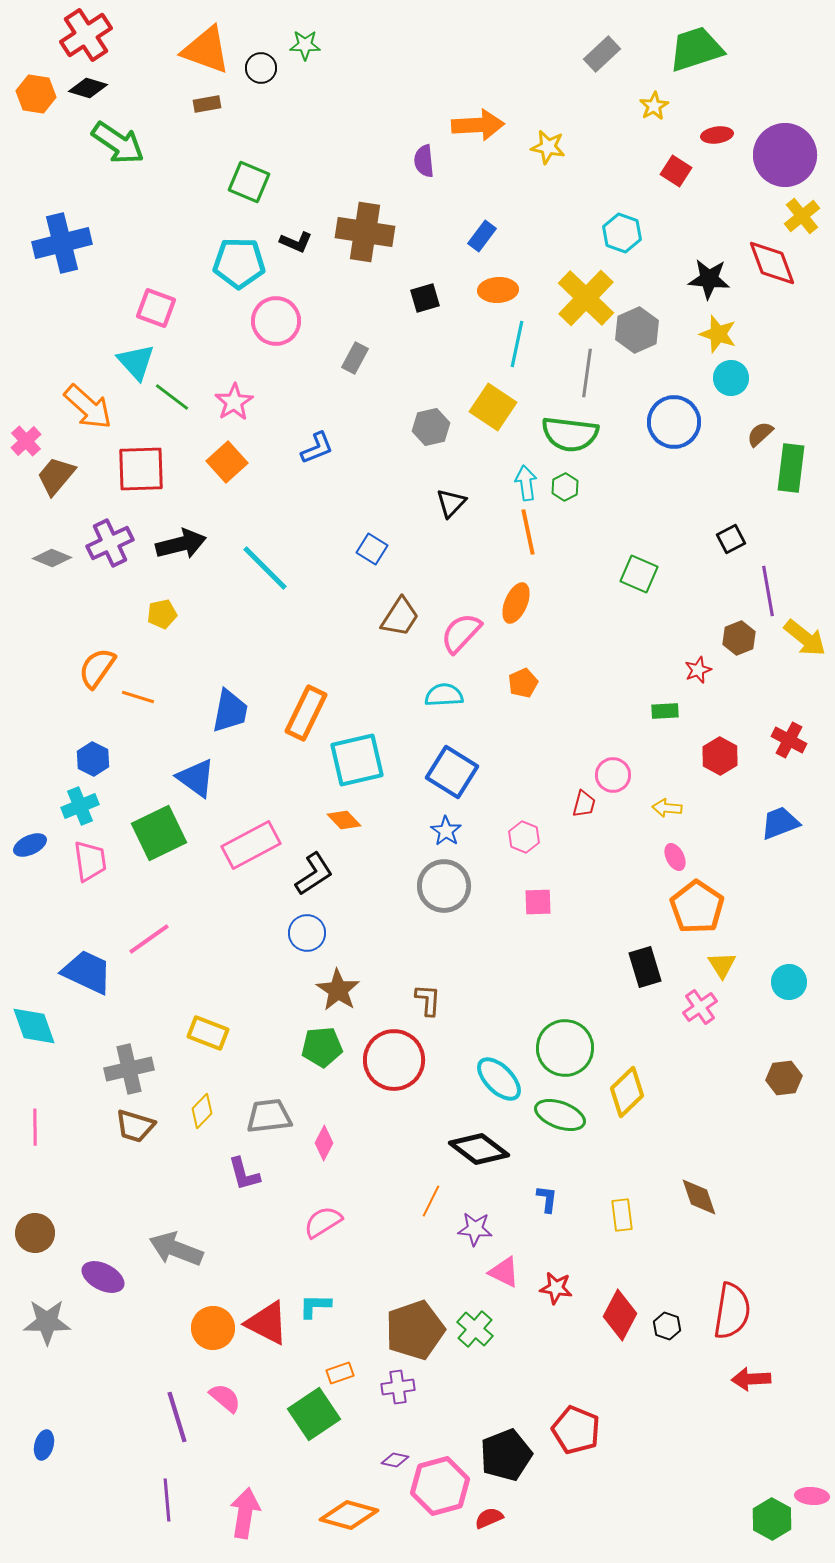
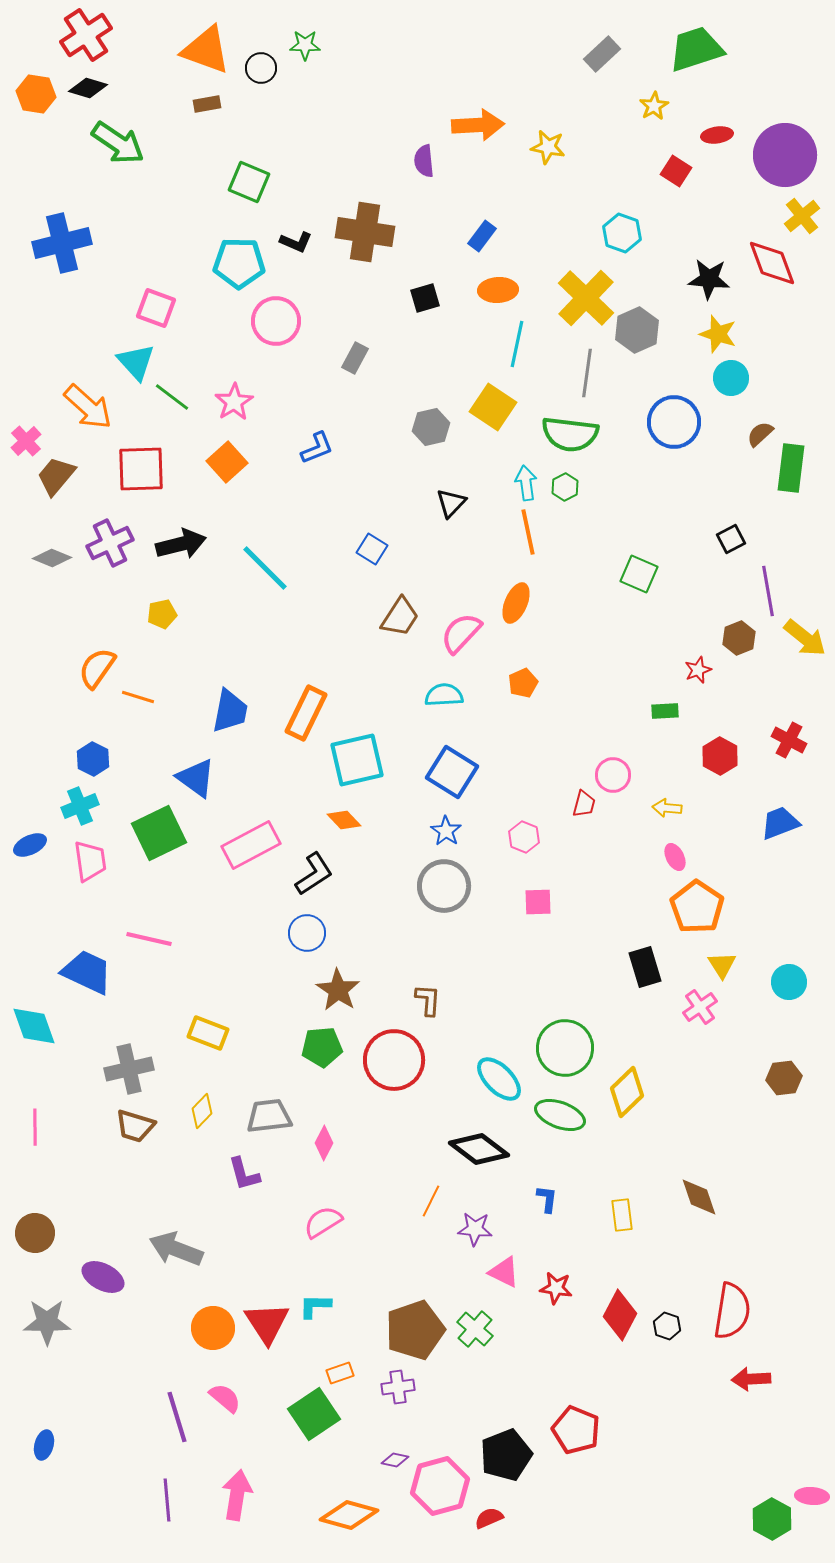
pink line at (149, 939): rotated 48 degrees clockwise
red triangle at (267, 1323): rotated 30 degrees clockwise
pink arrow at (245, 1513): moved 8 px left, 18 px up
